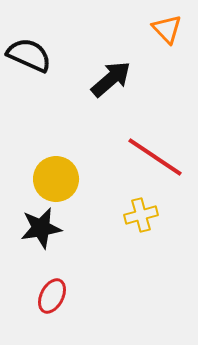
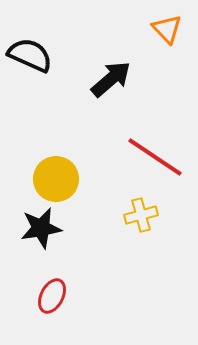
black semicircle: moved 1 px right
